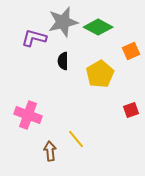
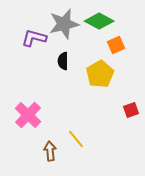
gray star: moved 1 px right, 2 px down
green diamond: moved 1 px right, 6 px up
orange square: moved 15 px left, 6 px up
pink cross: rotated 24 degrees clockwise
